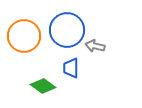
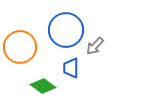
blue circle: moved 1 px left
orange circle: moved 4 px left, 11 px down
gray arrow: rotated 60 degrees counterclockwise
